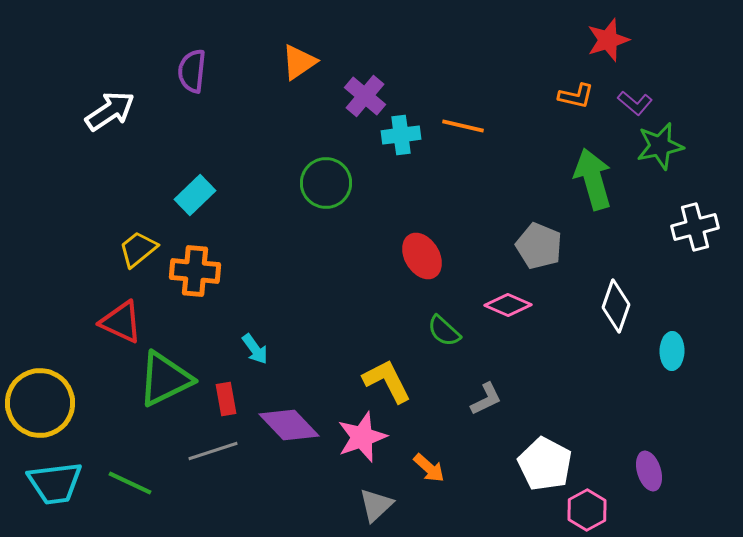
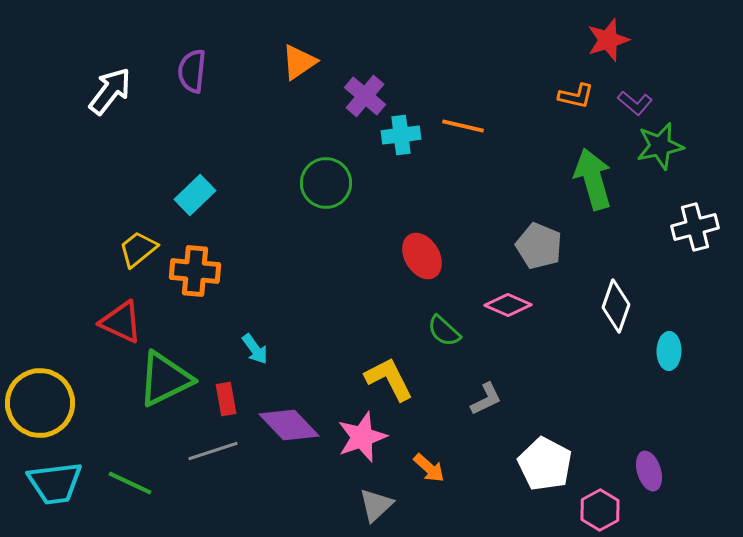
white arrow: moved 20 px up; rotated 18 degrees counterclockwise
cyan ellipse: moved 3 px left
yellow L-shape: moved 2 px right, 2 px up
pink hexagon: moved 13 px right
